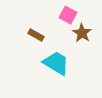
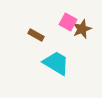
pink square: moved 7 px down
brown star: moved 4 px up; rotated 18 degrees clockwise
